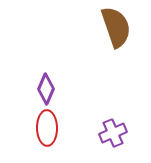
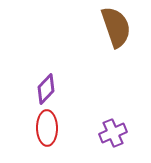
purple diamond: rotated 20 degrees clockwise
